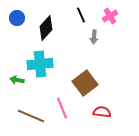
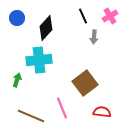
black line: moved 2 px right, 1 px down
cyan cross: moved 1 px left, 4 px up
green arrow: rotated 96 degrees clockwise
